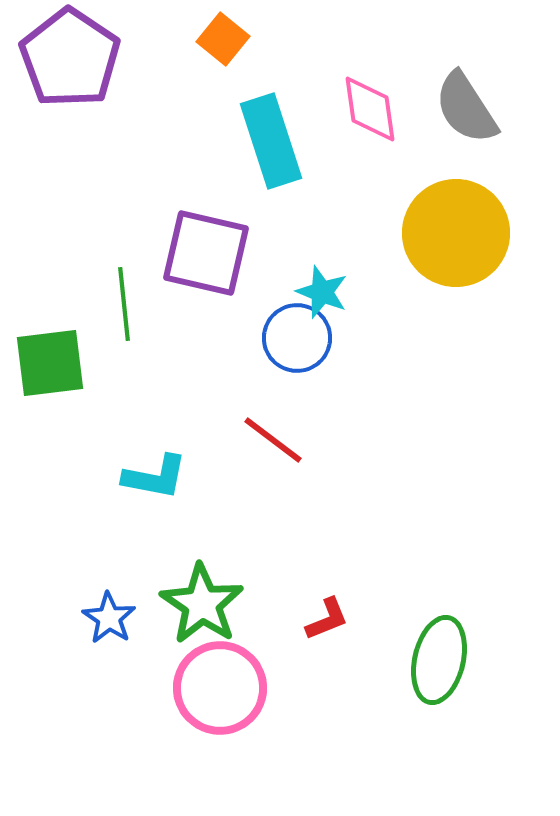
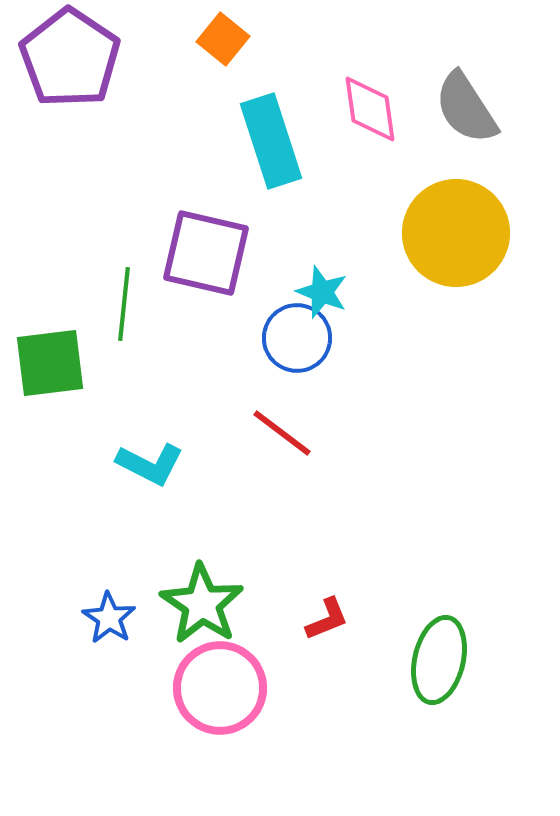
green line: rotated 12 degrees clockwise
red line: moved 9 px right, 7 px up
cyan L-shape: moved 5 px left, 13 px up; rotated 16 degrees clockwise
